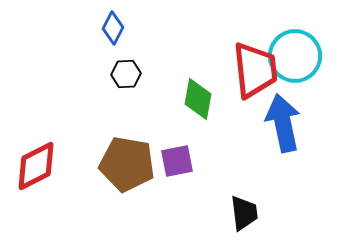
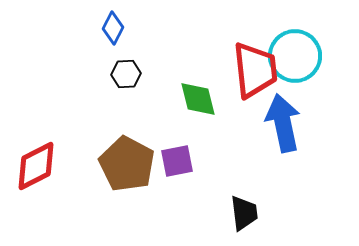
green diamond: rotated 24 degrees counterclockwise
brown pentagon: rotated 18 degrees clockwise
